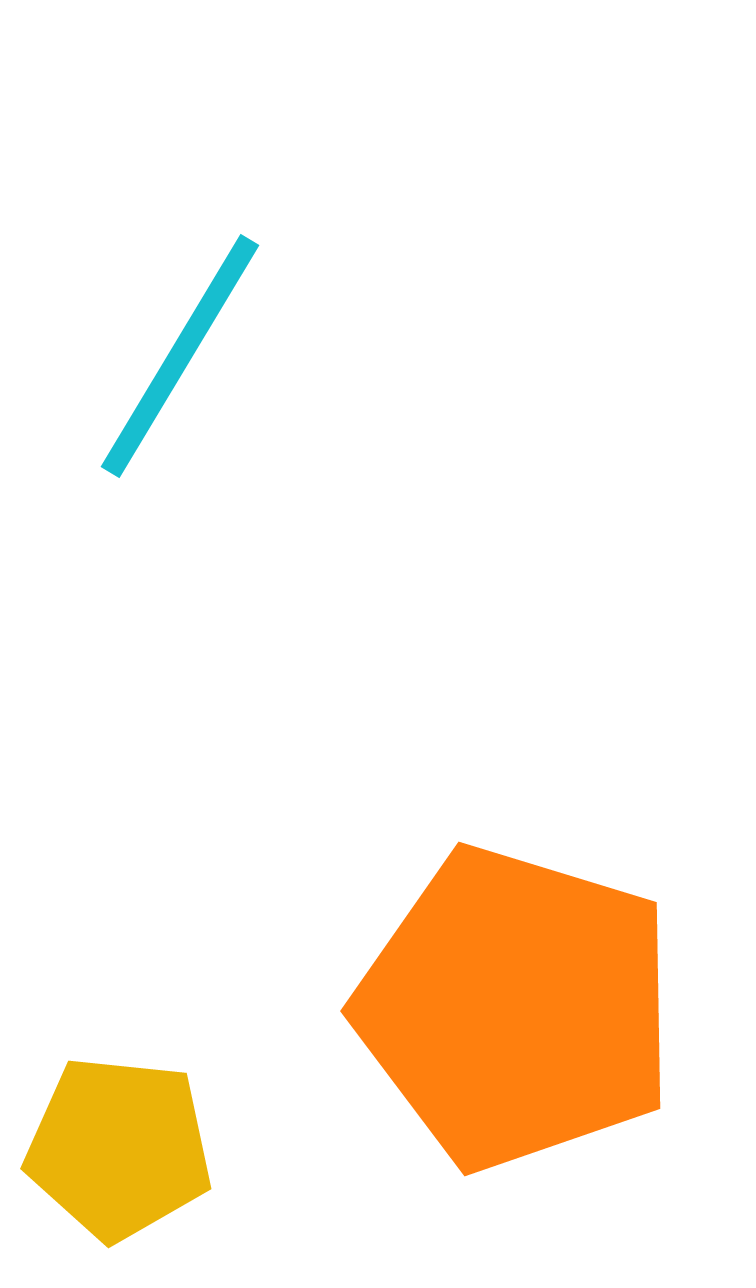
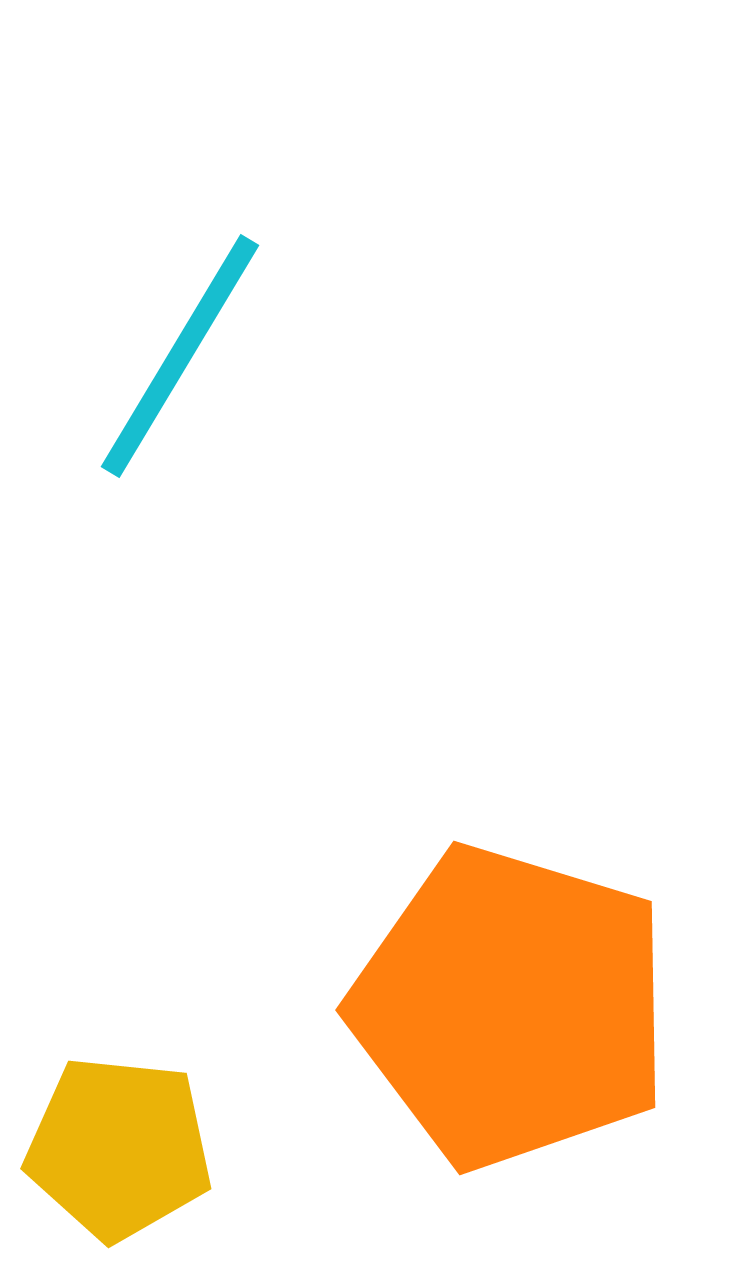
orange pentagon: moved 5 px left, 1 px up
